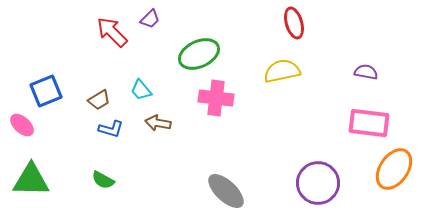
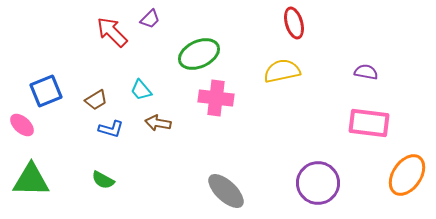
brown trapezoid: moved 3 px left
orange ellipse: moved 13 px right, 6 px down
